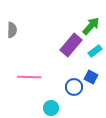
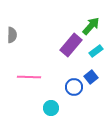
gray semicircle: moved 5 px down
cyan rectangle: moved 1 px right
blue square: rotated 24 degrees clockwise
